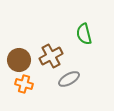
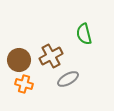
gray ellipse: moved 1 px left
